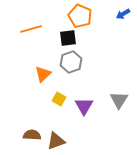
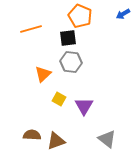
gray hexagon: rotated 25 degrees clockwise
gray triangle: moved 12 px left, 39 px down; rotated 24 degrees counterclockwise
